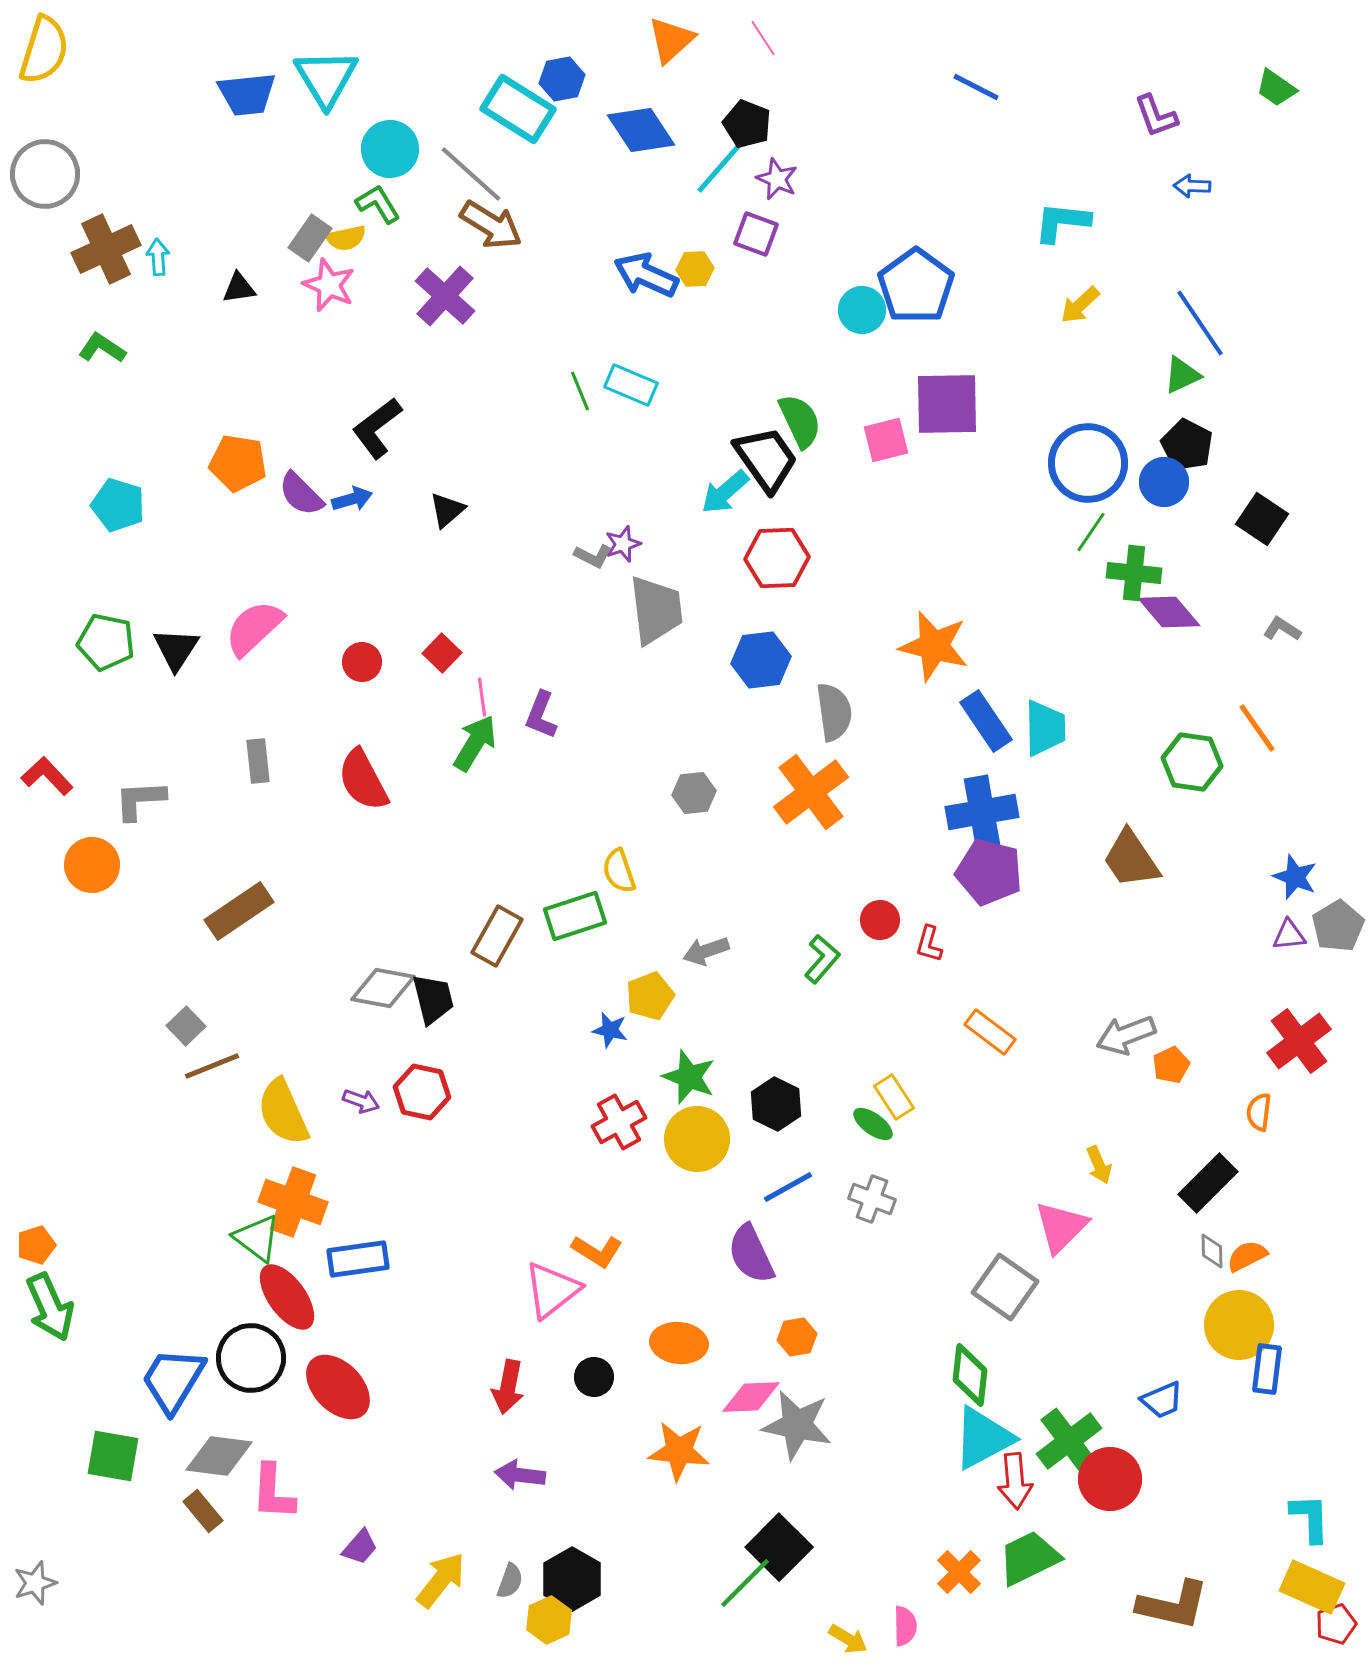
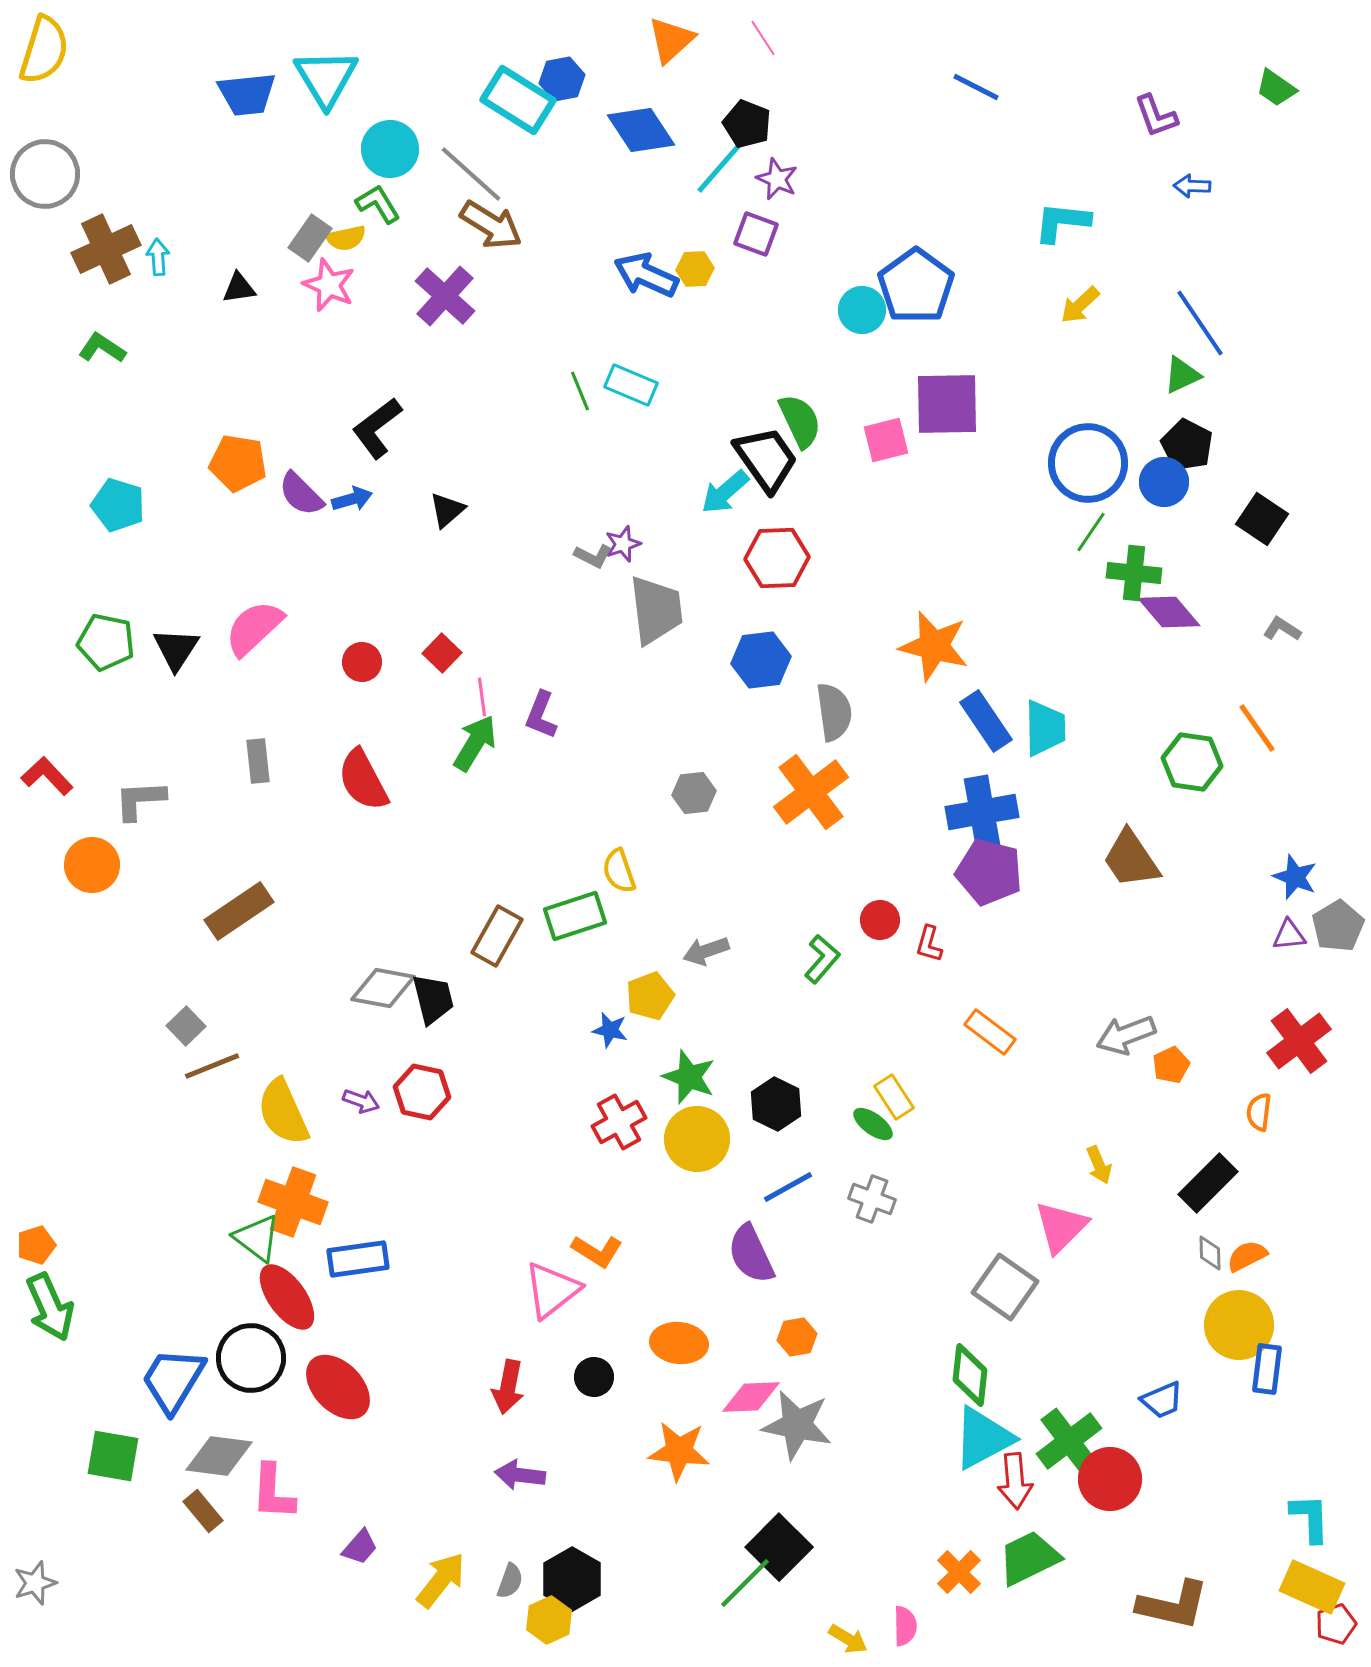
cyan rectangle at (518, 109): moved 9 px up
gray diamond at (1212, 1251): moved 2 px left, 2 px down
